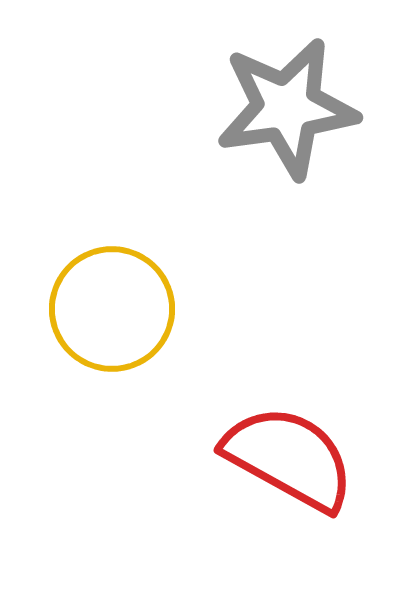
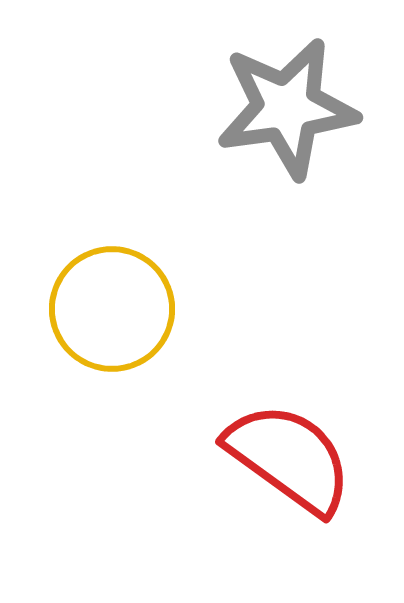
red semicircle: rotated 7 degrees clockwise
